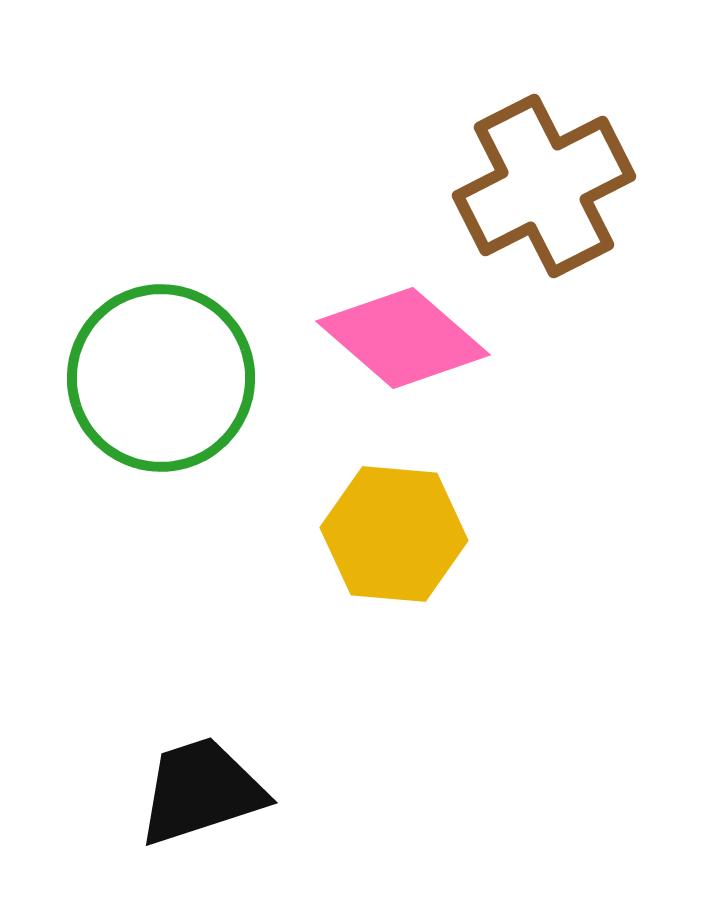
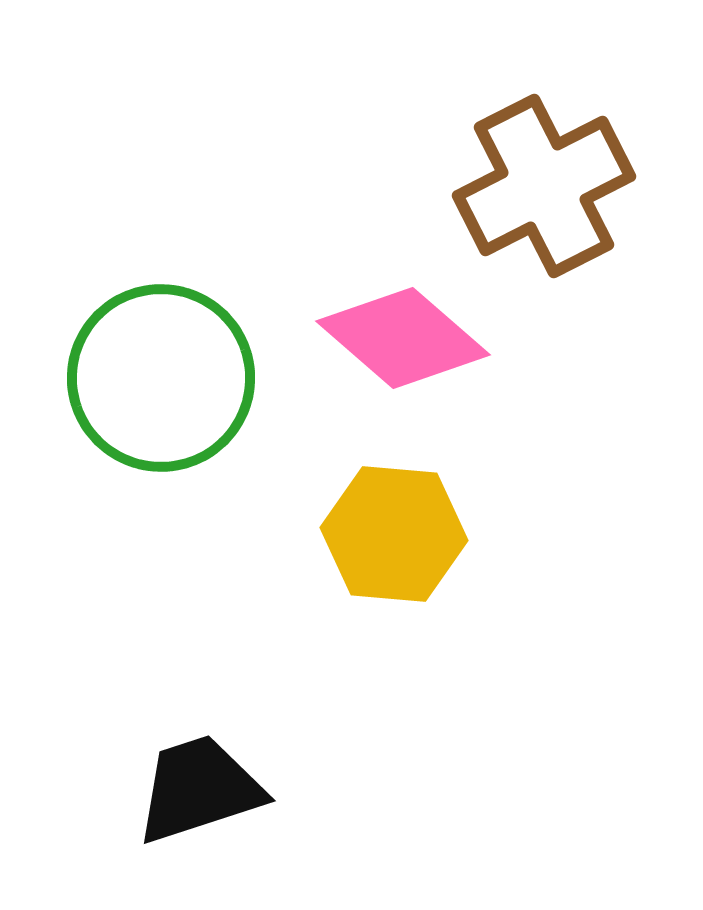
black trapezoid: moved 2 px left, 2 px up
